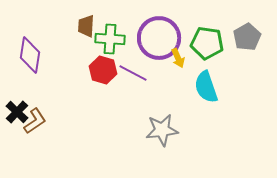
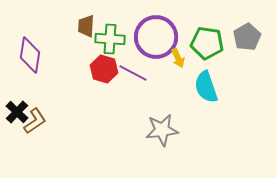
purple circle: moved 3 px left, 1 px up
red hexagon: moved 1 px right, 1 px up
